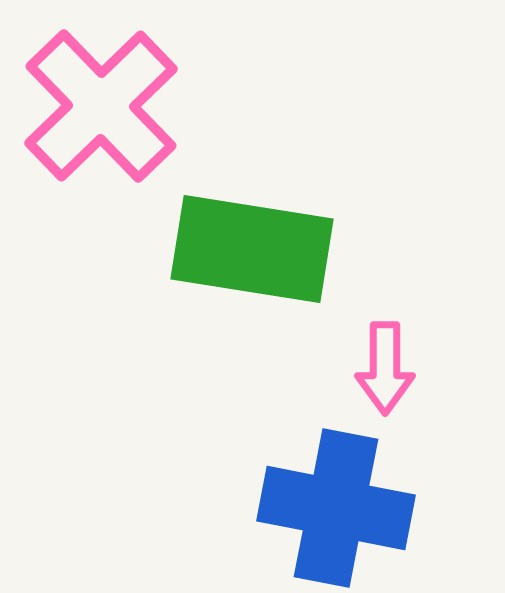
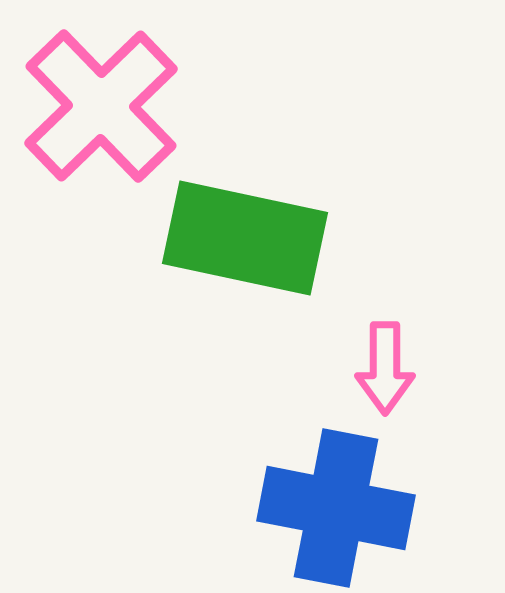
green rectangle: moved 7 px left, 11 px up; rotated 3 degrees clockwise
